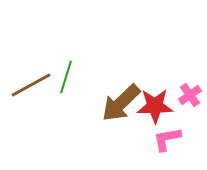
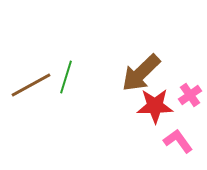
brown arrow: moved 20 px right, 30 px up
pink L-shape: moved 11 px right, 2 px down; rotated 64 degrees clockwise
